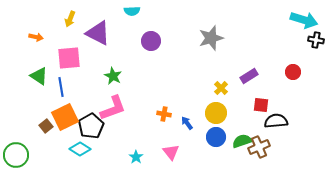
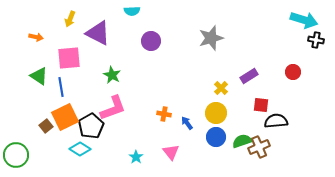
green star: moved 1 px left, 1 px up
